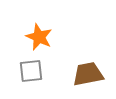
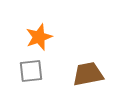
orange star: rotated 28 degrees clockwise
